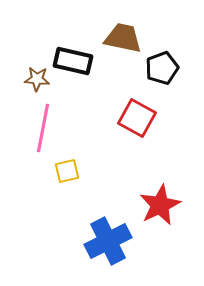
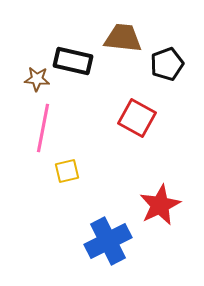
brown trapezoid: rotated 6 degrees counterclockwise
black pentagon: moved 5 px right, 4 px up
